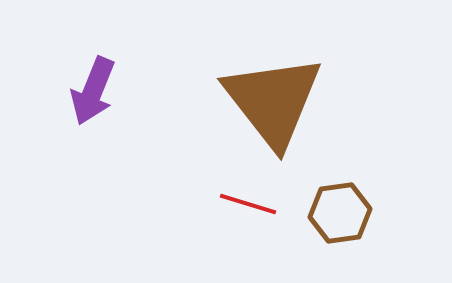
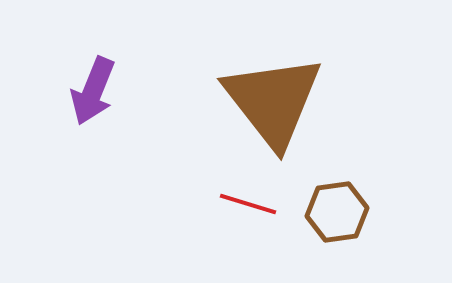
brown hexagon: moved 3 px left, 1 px up
